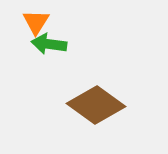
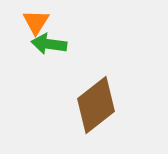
brown diamond: rotated 74 degrees counterclockwise
